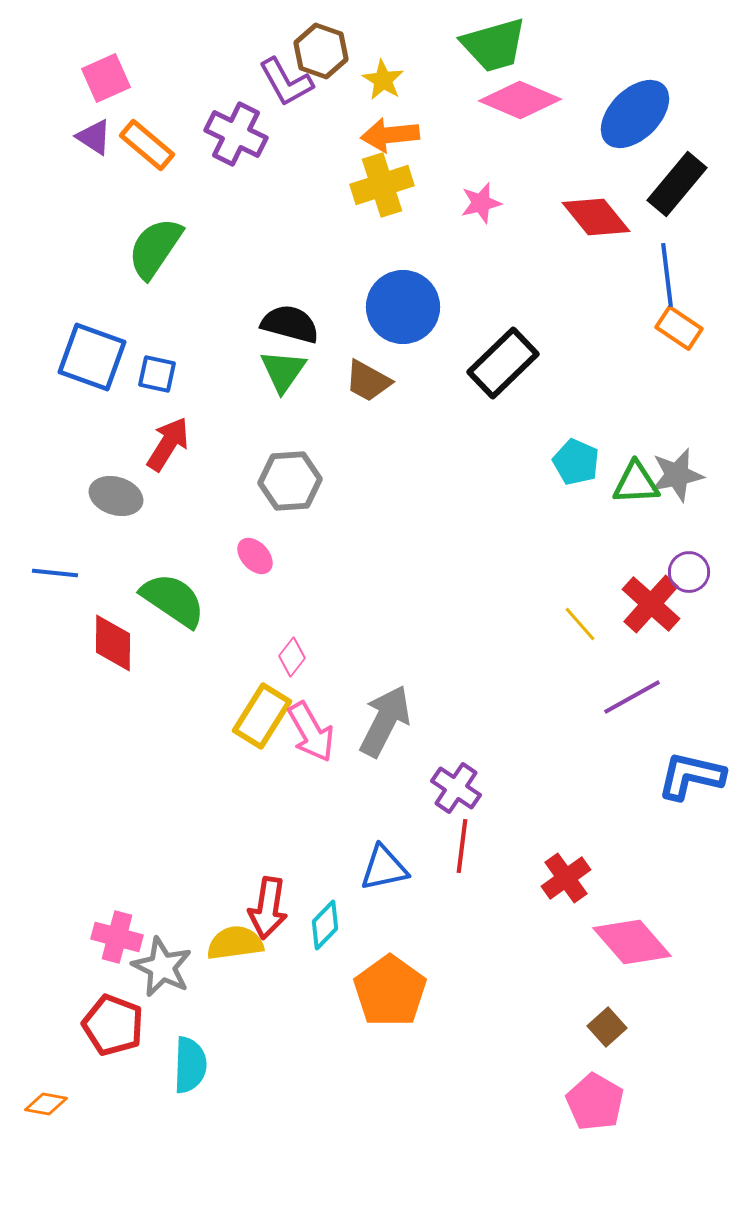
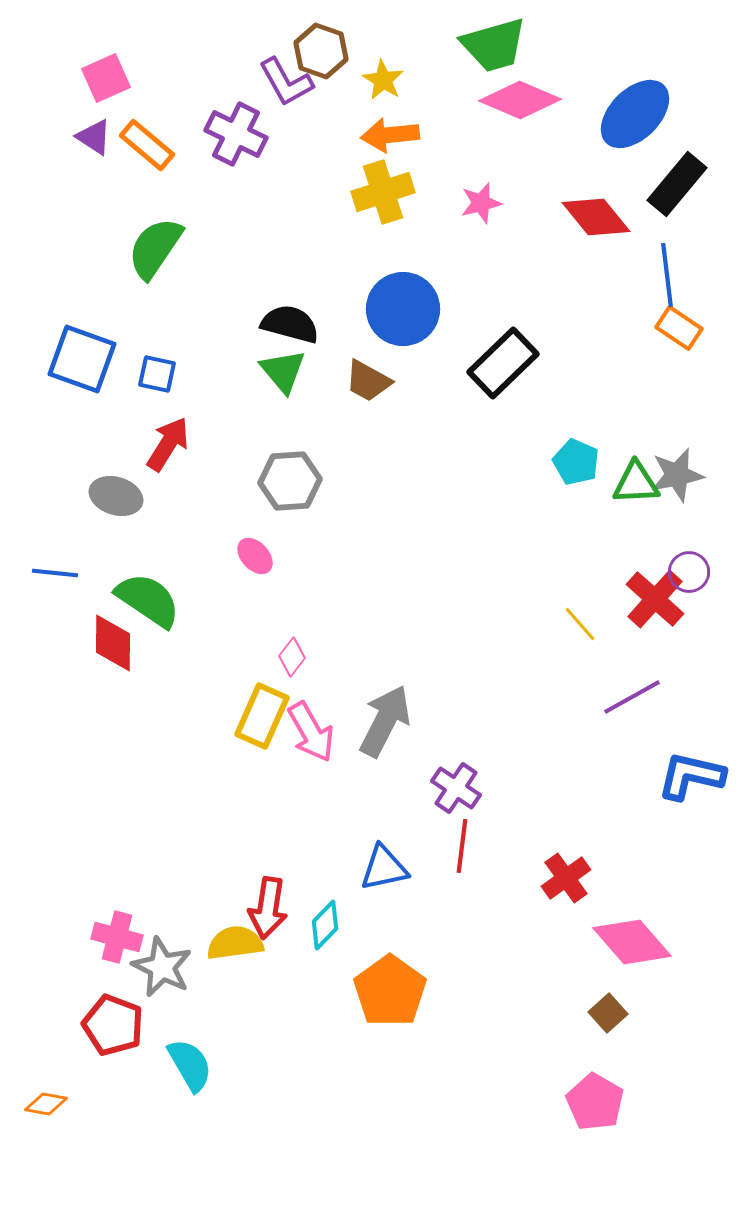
yellow cross at (382, 185): moved 1 px right, 7 px down
blue circle at (403, 307): moved 2 px down
blue square at (92, 357): moved 10 px left, 2 px down
green triangle at (283, 371): rotated 15 degrees counterclockwise
green semicircle at (173, 600): moved 25 px left
red cross at (651, 604): moved 4 px right, 5 px up
yellow rectangle at (262, 716): rotated 8 degrees counterclockwise
brown square at (607, 1027): moved 1 px right, 14 px up
cyan semicircle at (190, 1065): rotated 32 degrees counterclockwise
